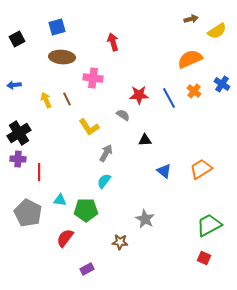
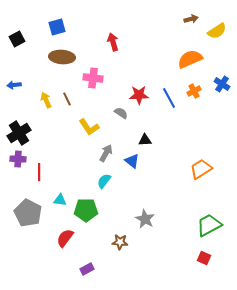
orange cross: rotated 24 degrees clockwise
gray semicircle: moved 2 px left, 2 px up
blue triangle: moved 32 px left, 10 px up
